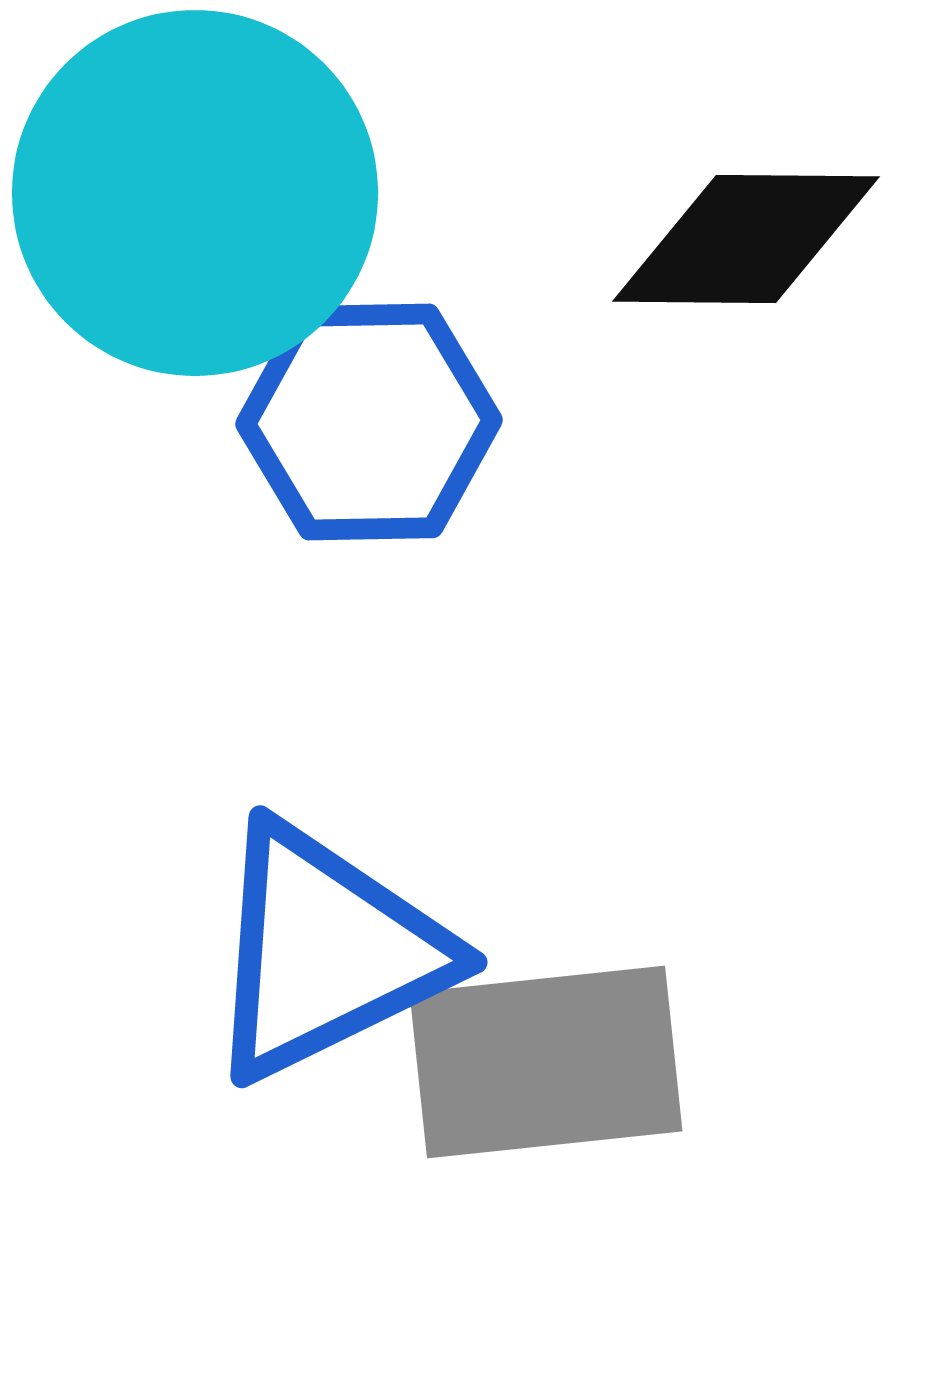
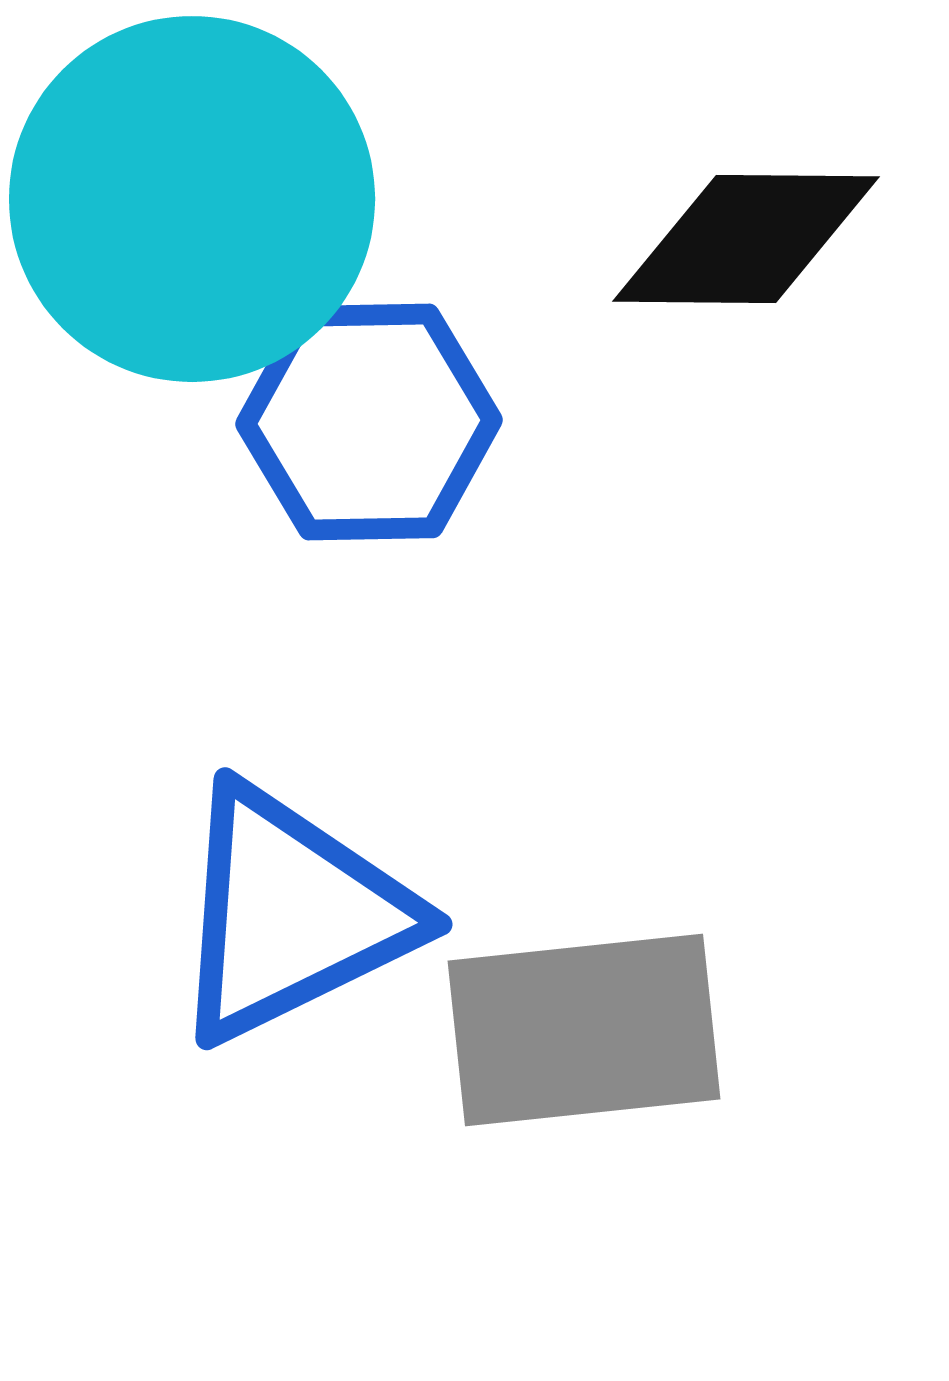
cyan circle: moved 3 px left, 6 px down
blue triangle: moved 35 px left, 38 px up
gray rectangle: moved 38 px right, 32 px up
